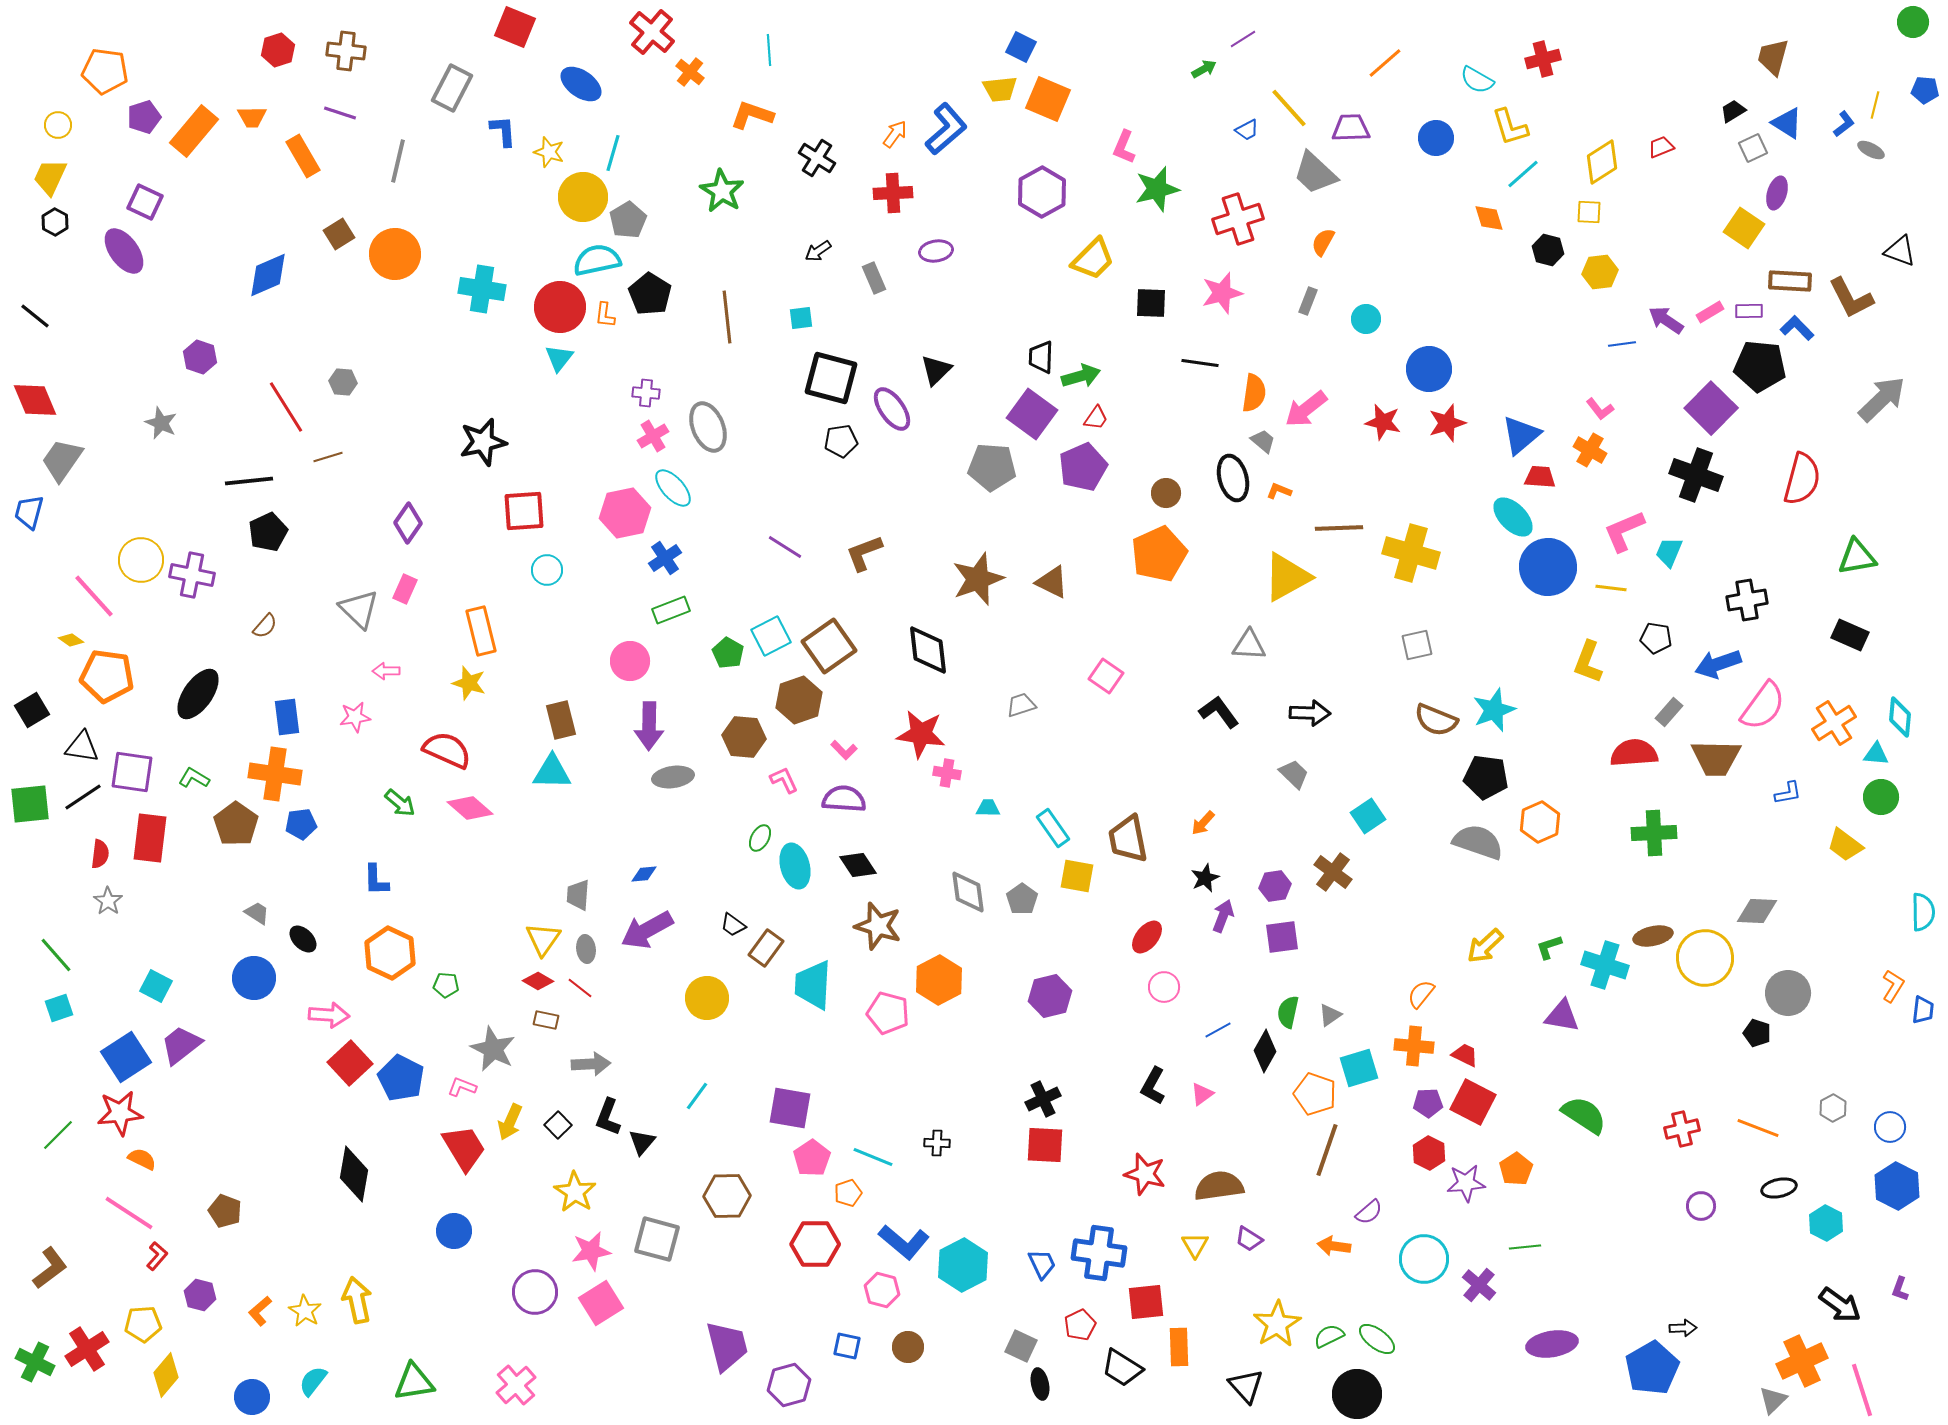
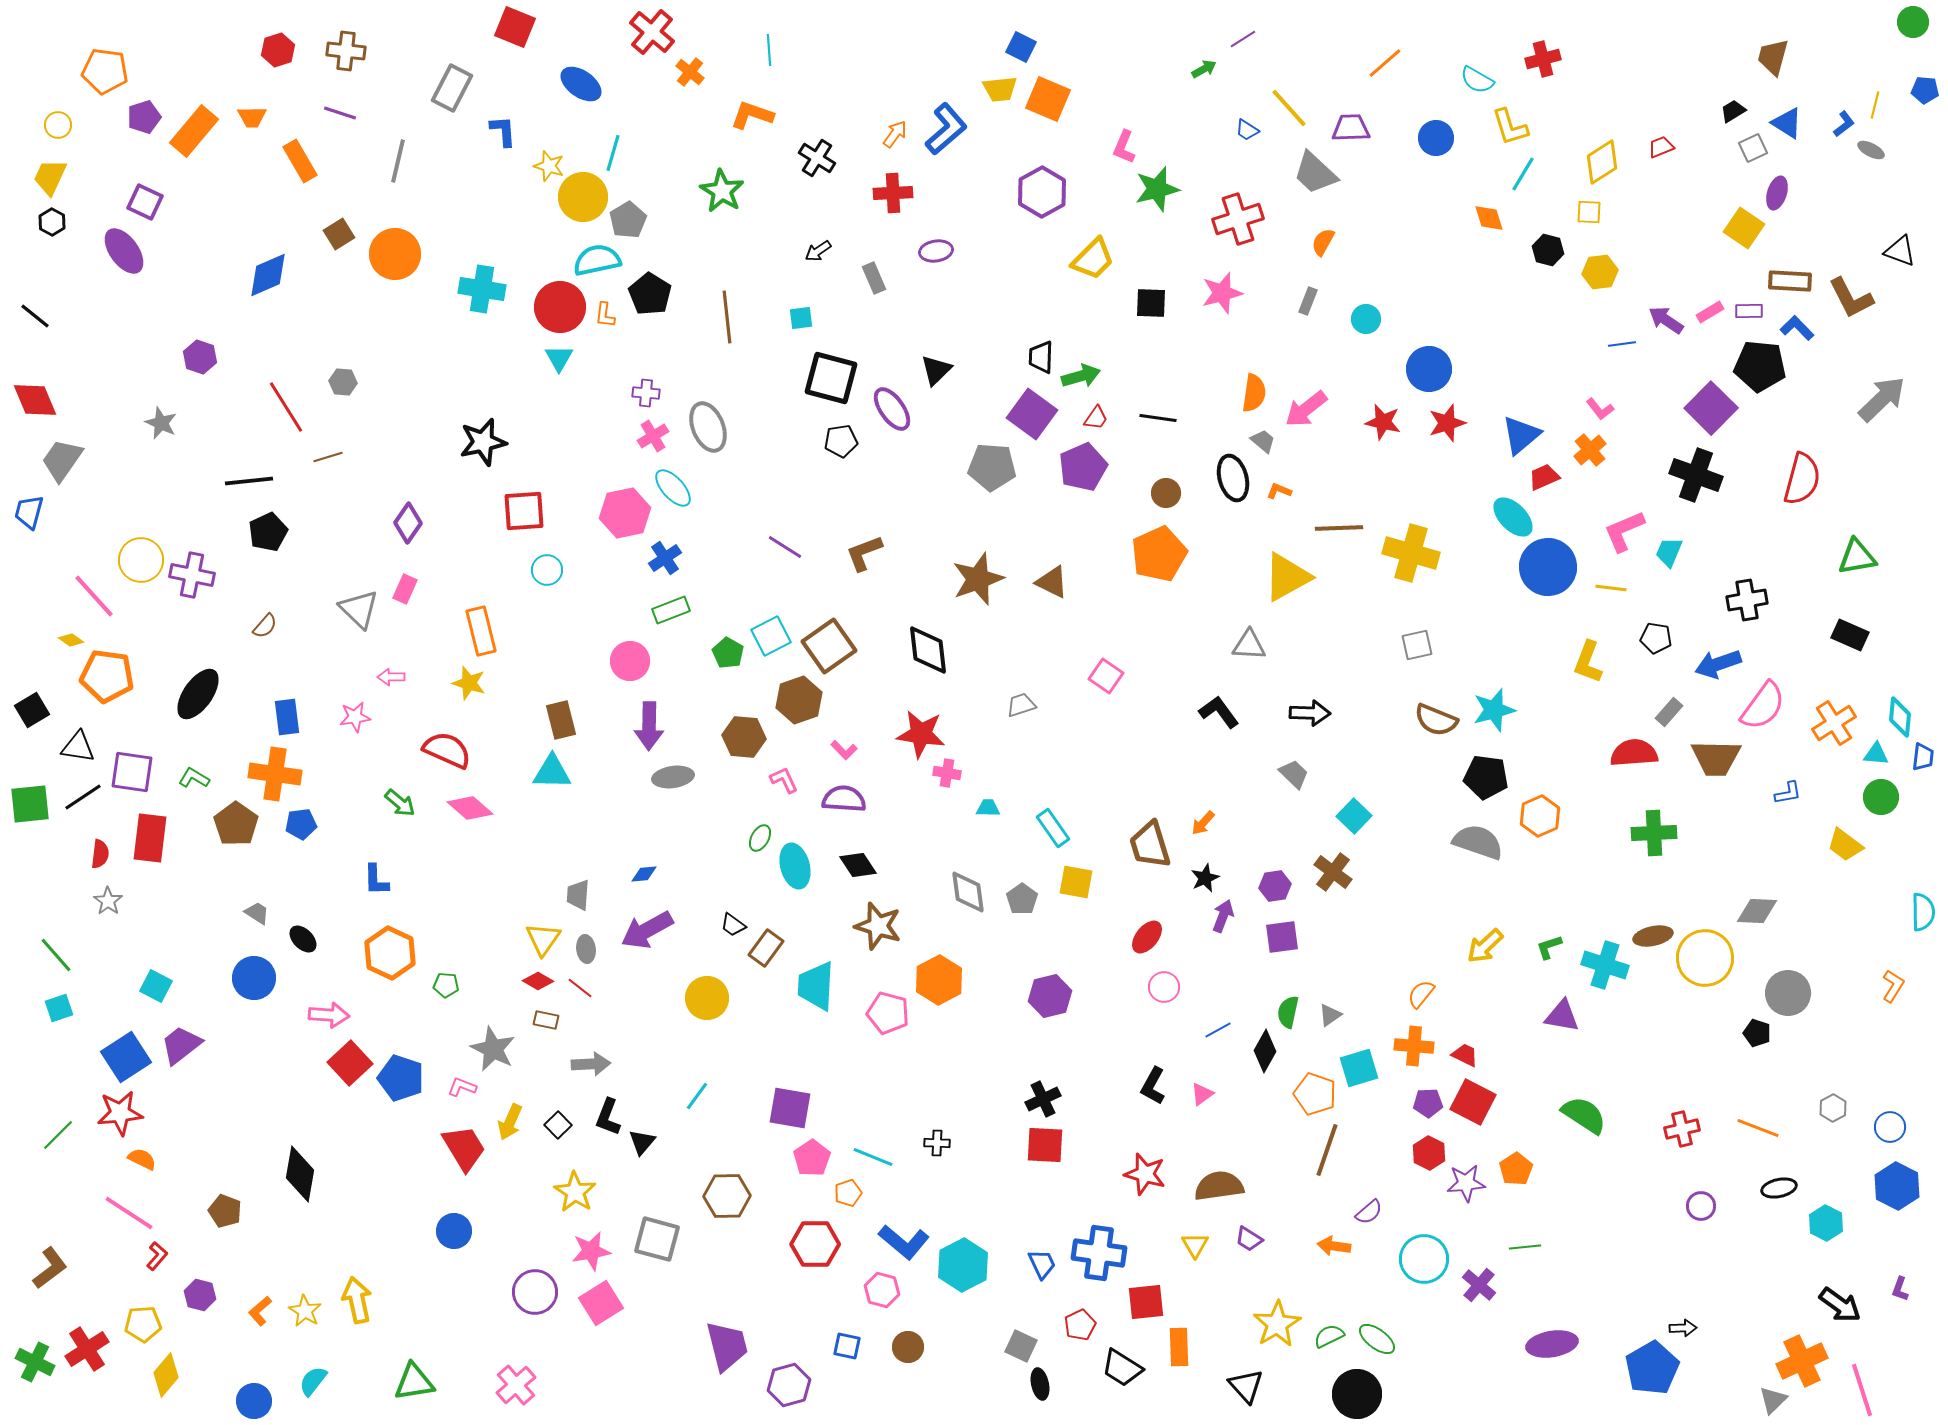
blue trapezoid at (1247, 130): rotated 60 degrees clockwise
yellow star at (549, 152): moved 14 px down
orange rectangle at (303, 156): moved 3 px left, 5 px down
cyan line at (1523, 174): rotated 18 degrees counterclockwise
black hexagon at (55, 222): moved 3 px left
cyan triangle at (559, 358): rotated 8 degrees counterclockwise
black line at (1200, 363): moved 42 px left, 55 px down
orange cross at (1590, 450): rotated 20 degrees clockwise
red trapezoid at (1540, 477): moved 4 px right; rotated 28 degrees counterclockwise
pink arrow at (386, 671): moved 5 px right, 6 px down
cyan star at (1494, 710): rotated 6 degrees clockwise
black triangle at (82, 747): moved 4 px left
cyan square at (1368, 816): moved 14 px left; rotated 12 degrees counterclockwise
orange hexagon at (1540, 822): moved 6 px up
brown trapezoid at (1128, 839): moved 22 px right, 6 px down; rotated 6 degrees counterclockwise
yellow square at (1077, 876): moved 1 px left, 6 px down
cyan trapezoid at (813, 985): moved 3 px right, 1 px down
blue trapezoid at (1923, 1010): moved 253 px up
blue pentagon at (401, 1078): rotated 9 degrees counterclockwise
black diamond at (354, 1174): moved 54 px left
blue circle at (252, 1397): moved 2 px right, 4 px down
